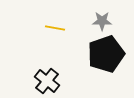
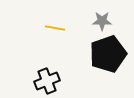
black pentagon: moved 2 px right
black cross: rotated 30 degrees clockwise
